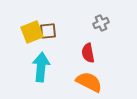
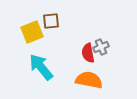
gray cross: moved 24 px down
brown square: moved 3 px right, 10 px up
cyan arrow: rotated 44 degrees counterclockwise
orange semicircle: moved 2 px up; rotated 16 degrees counterclockwise
